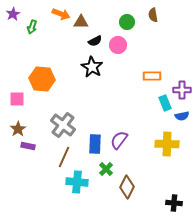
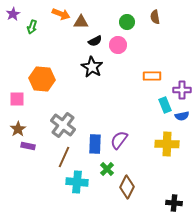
brown semicircle: moved 2 px right, 2 px down
cyan rectangle: moved 2 px down
green cross: moved 1 px right
